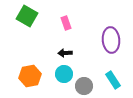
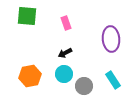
green square: rotated 25 degrees counterclockwise
purple ellipse: moved 1 px up
black arrow: rotated 24 degrees counterclockwise
